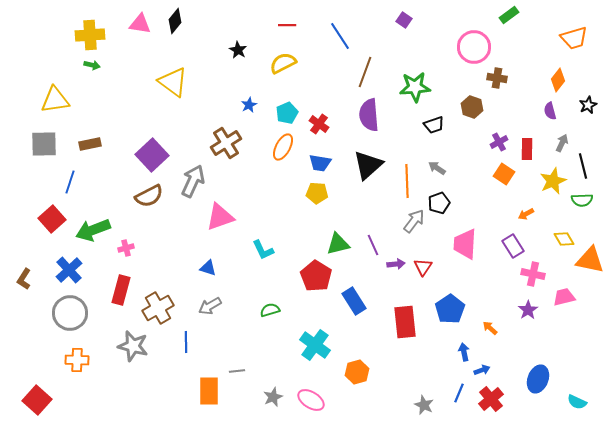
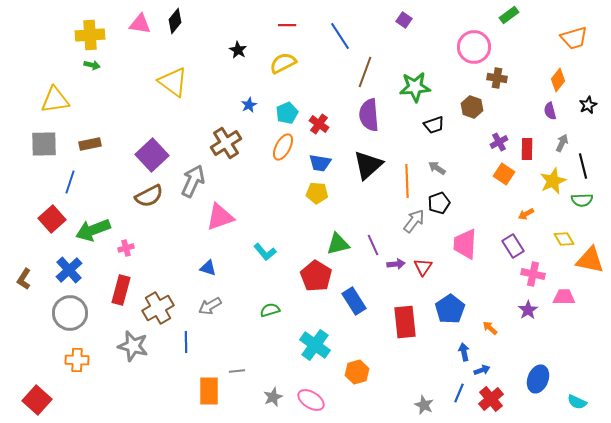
cyan L-shape at (263, 250): moved 2 px right, 2 px down; rotated 15 degrees counterclockwise
pink trapezoid at (564, 297): rotated 15 degrees clockwise
